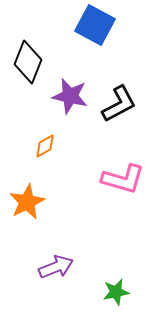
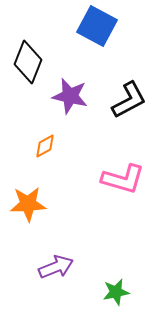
blue square: moved 2 px right, 1 px down
black L-shape: moved 10 px right, 4 px up
orange star: moved 1 px right, 2 px down; rotated 24 degrees clockwise
